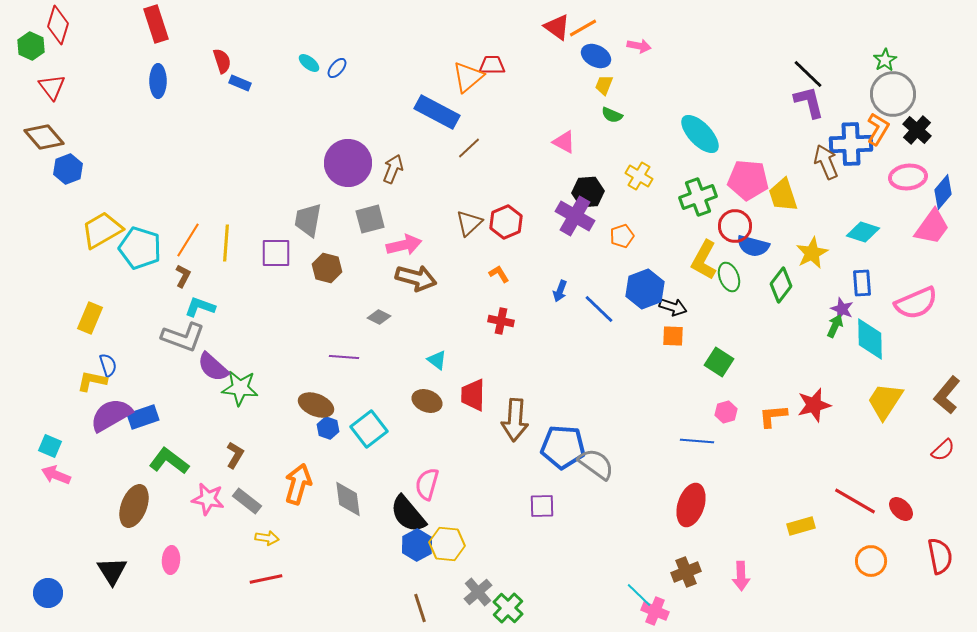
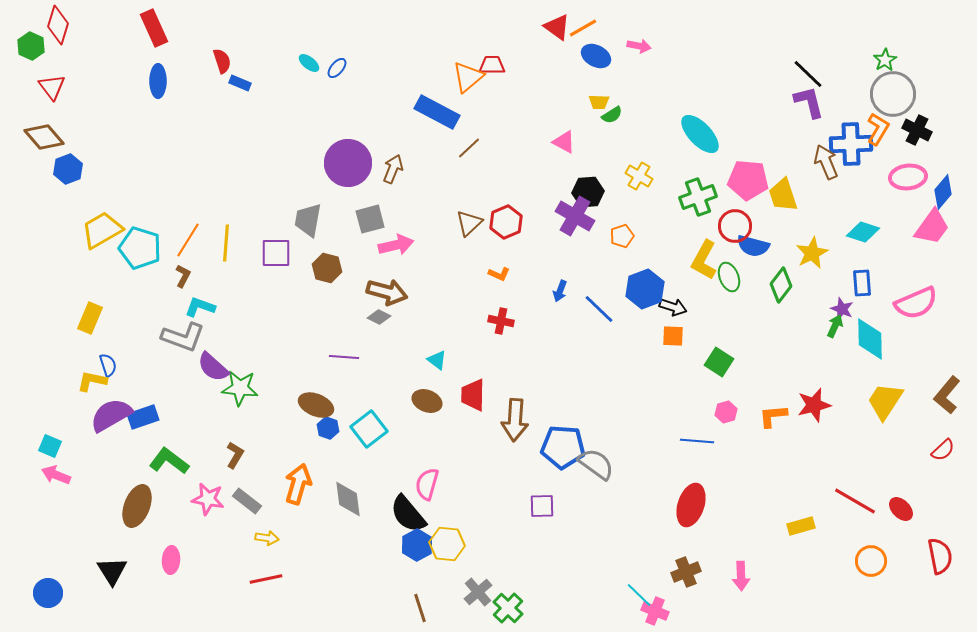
red rectangle at (156, 24): moved 2 px left, 4 px down; rotated 6 degrees counterclockwise
yellow trapezoid at (604, 85): moved 5 px left, 17 px down; rotated 110 degrees counterclockwise
green semicircle at (612, 115): rotated 55 degrees counterclockwise
black cross at (917, 130): rotated 16 degrees counterclockwise
pink arrow at (404, 245): moved 8 px left
orange L-shape at (499, 274): rotated 145 degrees clockwise
brown arrow at (416, 278): moved 29 px left, 14 px down
brown ellipse at (134, 506): moved 3 px right
